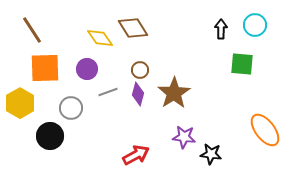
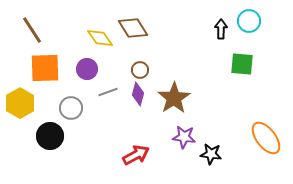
cyan circle: moved 6 px left, 4 px up
brown star: moved 5 px down
orange ellipse: moved 1 px right, 8 px down
